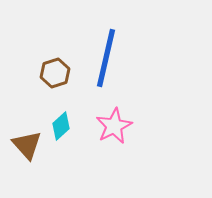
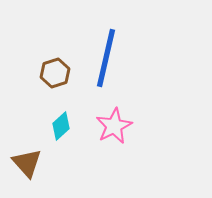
brown triangle: moved 18 px down
